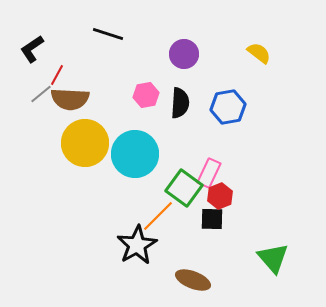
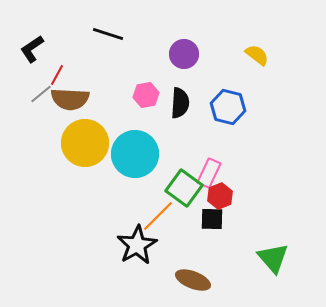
yellow semicircle: moved 2 px left, 2 px down
blue hexagon: rotated 24 degrees clockwise
